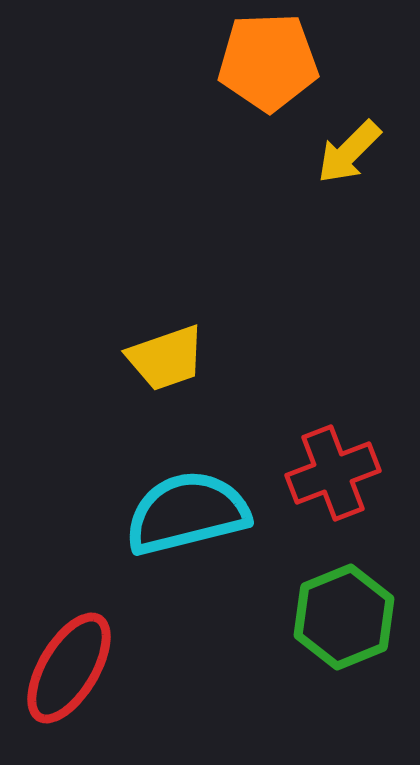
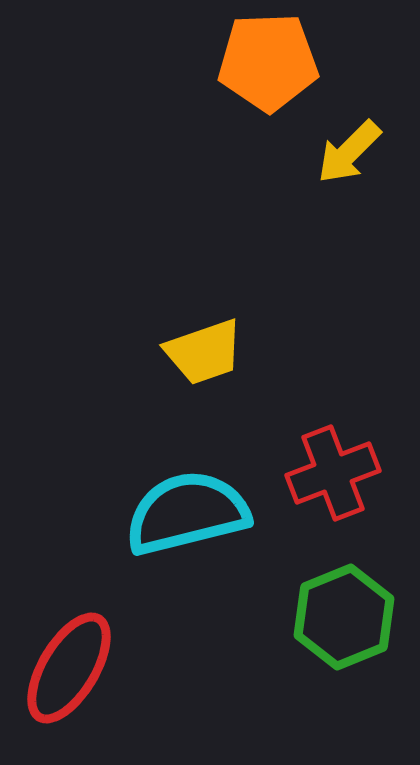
yellow trapezoid: moved 38 px right, 6 px up
